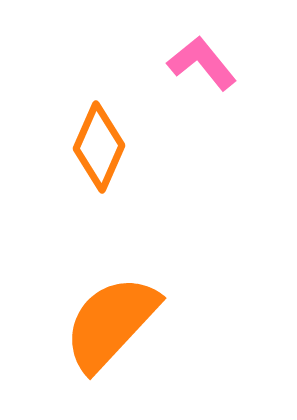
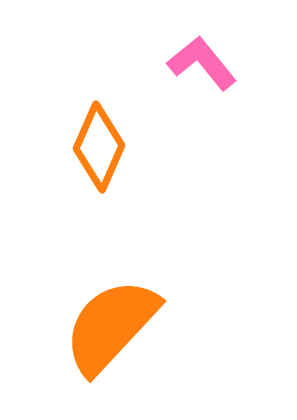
orange semicircle: moved 3 px down
